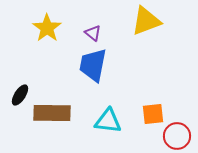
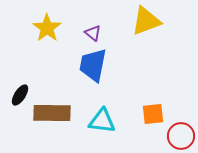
cyan triangle: moved 6 px left
red circle: moved 4 px right
